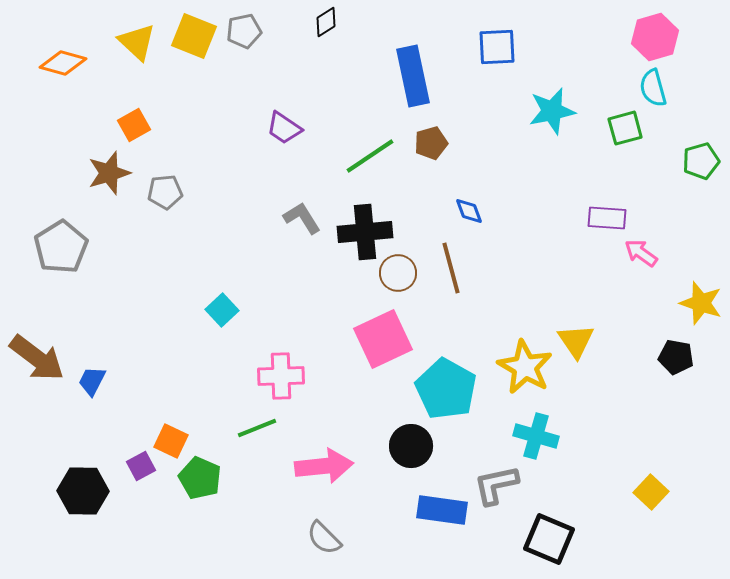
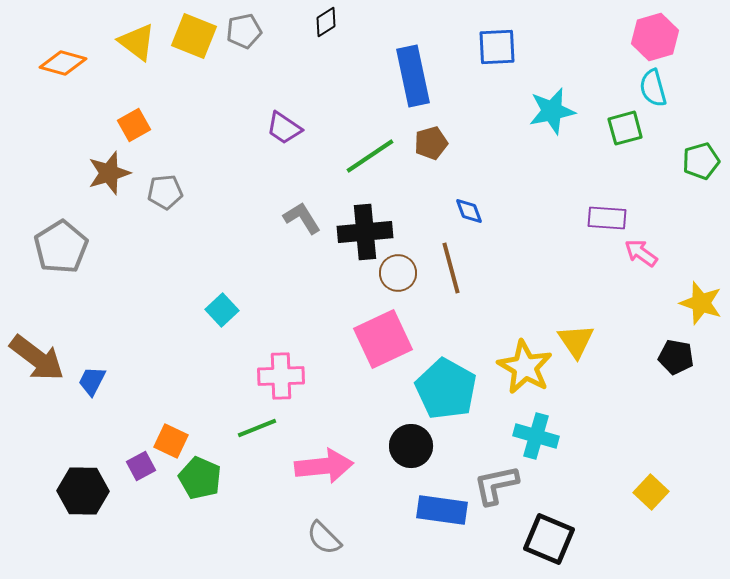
yellow triangle at (137, 42): rotated 6 degrees counterclockwise
